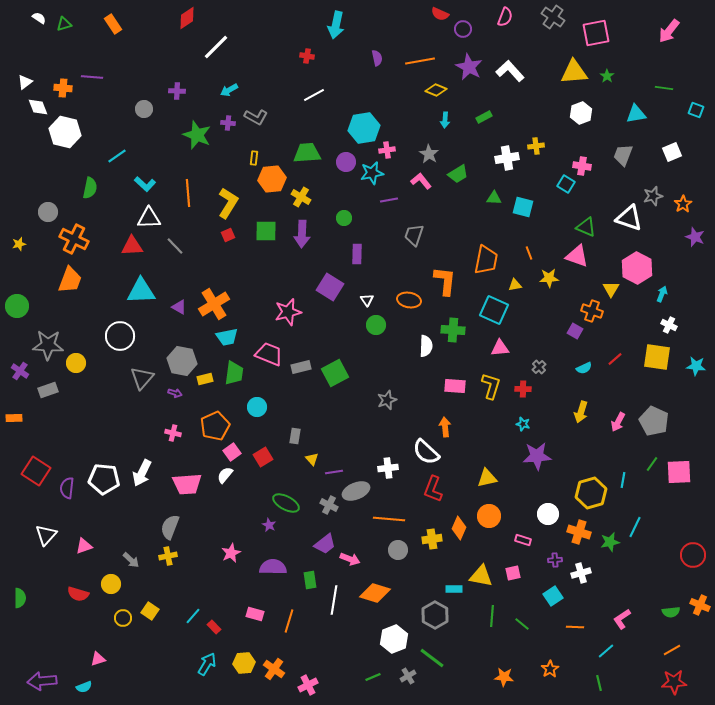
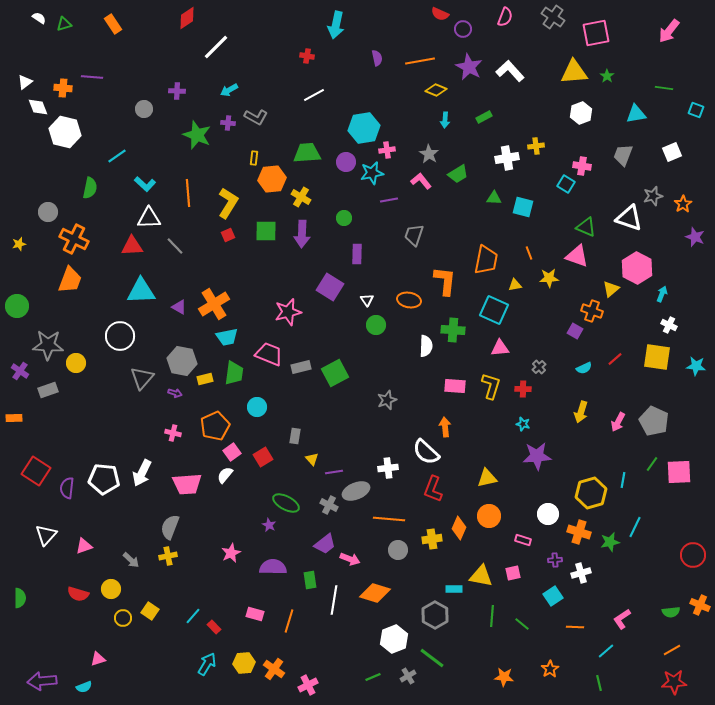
yellow triangle at (611, 289): rotated 18 degrees clockwise
yellow circle at (111, 584): moved 5 px down
